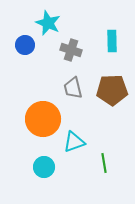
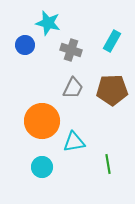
cyan star: rotated 10 degrees counterclockwise
cyan rectangle: rotated 30 degrees clockwise
gray trapezoid: rotated 140 degrees counterclockwise
orange circle: moved 1 px left, 2 px down
cyan triangle: rotated 10 degrees clockwise
green line: moved 4 px right, 1 px down
cyan circle: moved 2 px left
